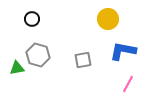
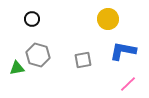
pink line: rotated 18 degrees clockwise
